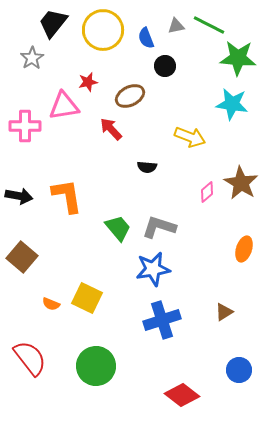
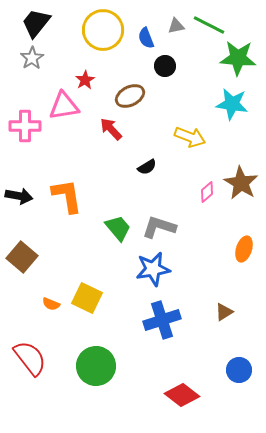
black trapezoid: moved 17 px left
red star: moved 3 px left, 2 px up; rotated 18 degrees counterclockwise
black semicircle: rotated 36 degrees counterclockwise
